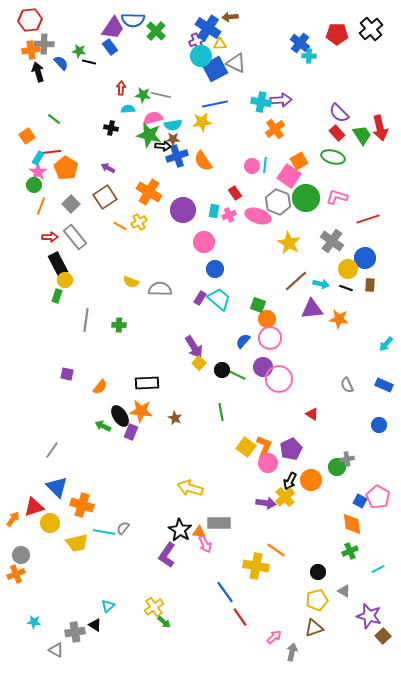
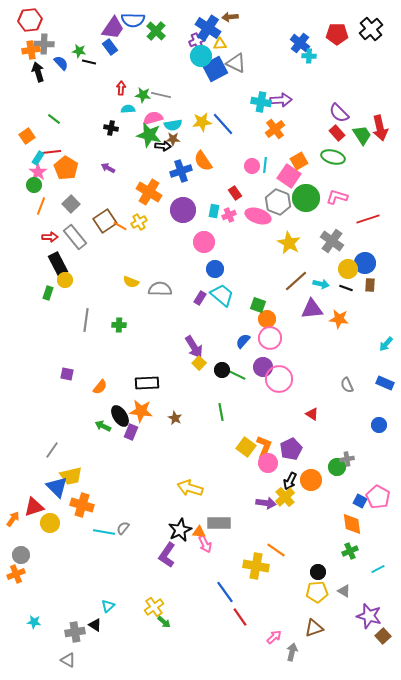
blue line at (215, 104): moved 8 px right, 20 px down; rotated 60 degrees clockwise
blue cross at (177, 156): moved 4 px right, 15 px down
brown square at (105, 197): moved 24 px down
blue circle at (365, 258): moved 5 px down
green rectangle at (57, 296): moved 9 px left, 3 px up
cyan trapezoid at (219, 299): moved 3 px right, 4 px up
blue rectangle at (384, 385): moved 1 px right, 2 px up
black star at (180, 530): rotated 15 degrees clockwise
yellow trapezoid at (77, 543): moved 6 px left, 67 px up
yellow pentagon at (317, 600): moved 8 px up; rotated 10 degrees clockwise
gray triangle at (56, 650): moved 12 px right, 10 px down
